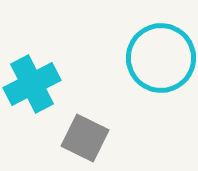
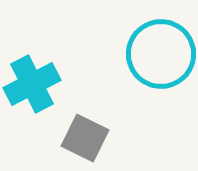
cyan circle: moved 4 px up
